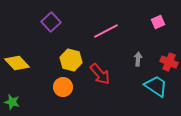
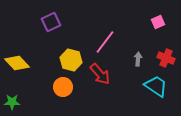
purple square: rotated 18 degrees clockwise
pink line: moved 1 px left, 11 px down; rotated 25 degrees counterclockwise
red cross: moved 3 px left, 4 px up
green star: rotated 14 degrees counterclockwise
